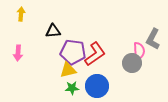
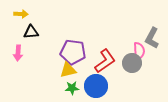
yellow arrow: rotated 88 degrees clockwise
black triangle: moved 22 px left, 1 px down
gray L-shape: moved 1 px left, 1 px up
red L-shape: moved 10 px right, 7 px down
blue circle: moved 1 px left
